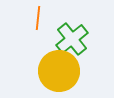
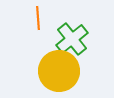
orange line: rotated 10 degrees counterclockwise
